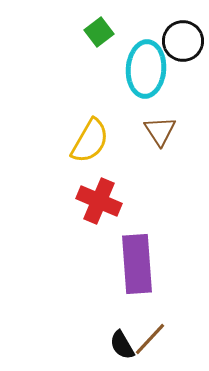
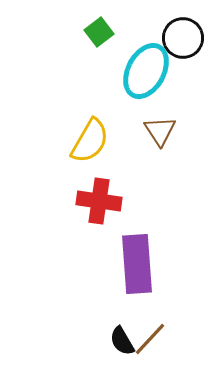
black circle: moved 3 px up
cyan ellipse: moved 2 px down; rotated 24 degrees clockwise
red cross: rotated 15 degrees counterclockwise
black semicircle: moved 4 px up
